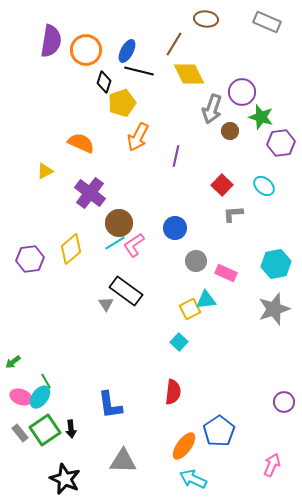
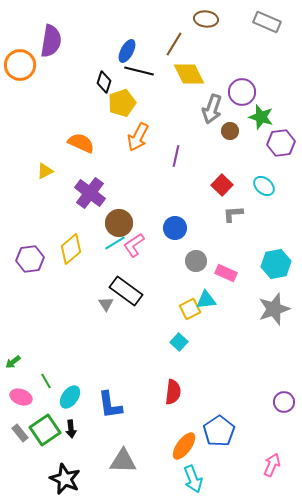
orange circle at (86, 50): moved 66 px left, 15 px down
cyan ellipse at (40, 397): moved 30 px right
cyan arrow at (193, 479): rotated 136 degrees counterclockwise
